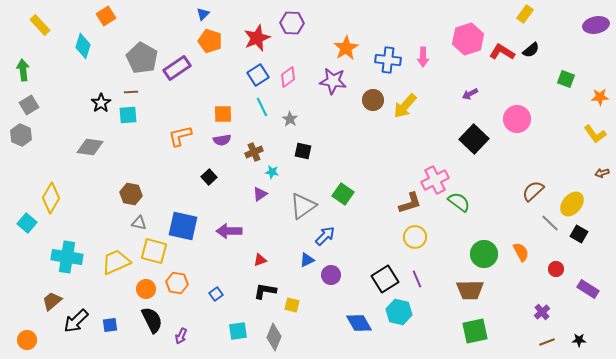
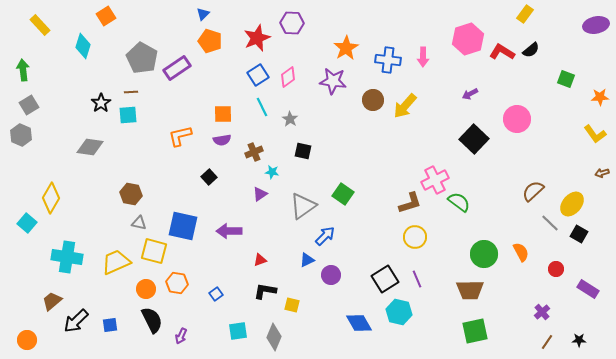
brown line at (547, 342): rotated 35 degrees counterclockwise
